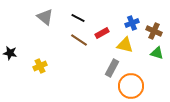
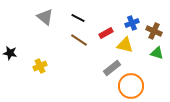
red rectangle: moved 4 px right
gray rectangle: rotated 24 degrees clockwise
